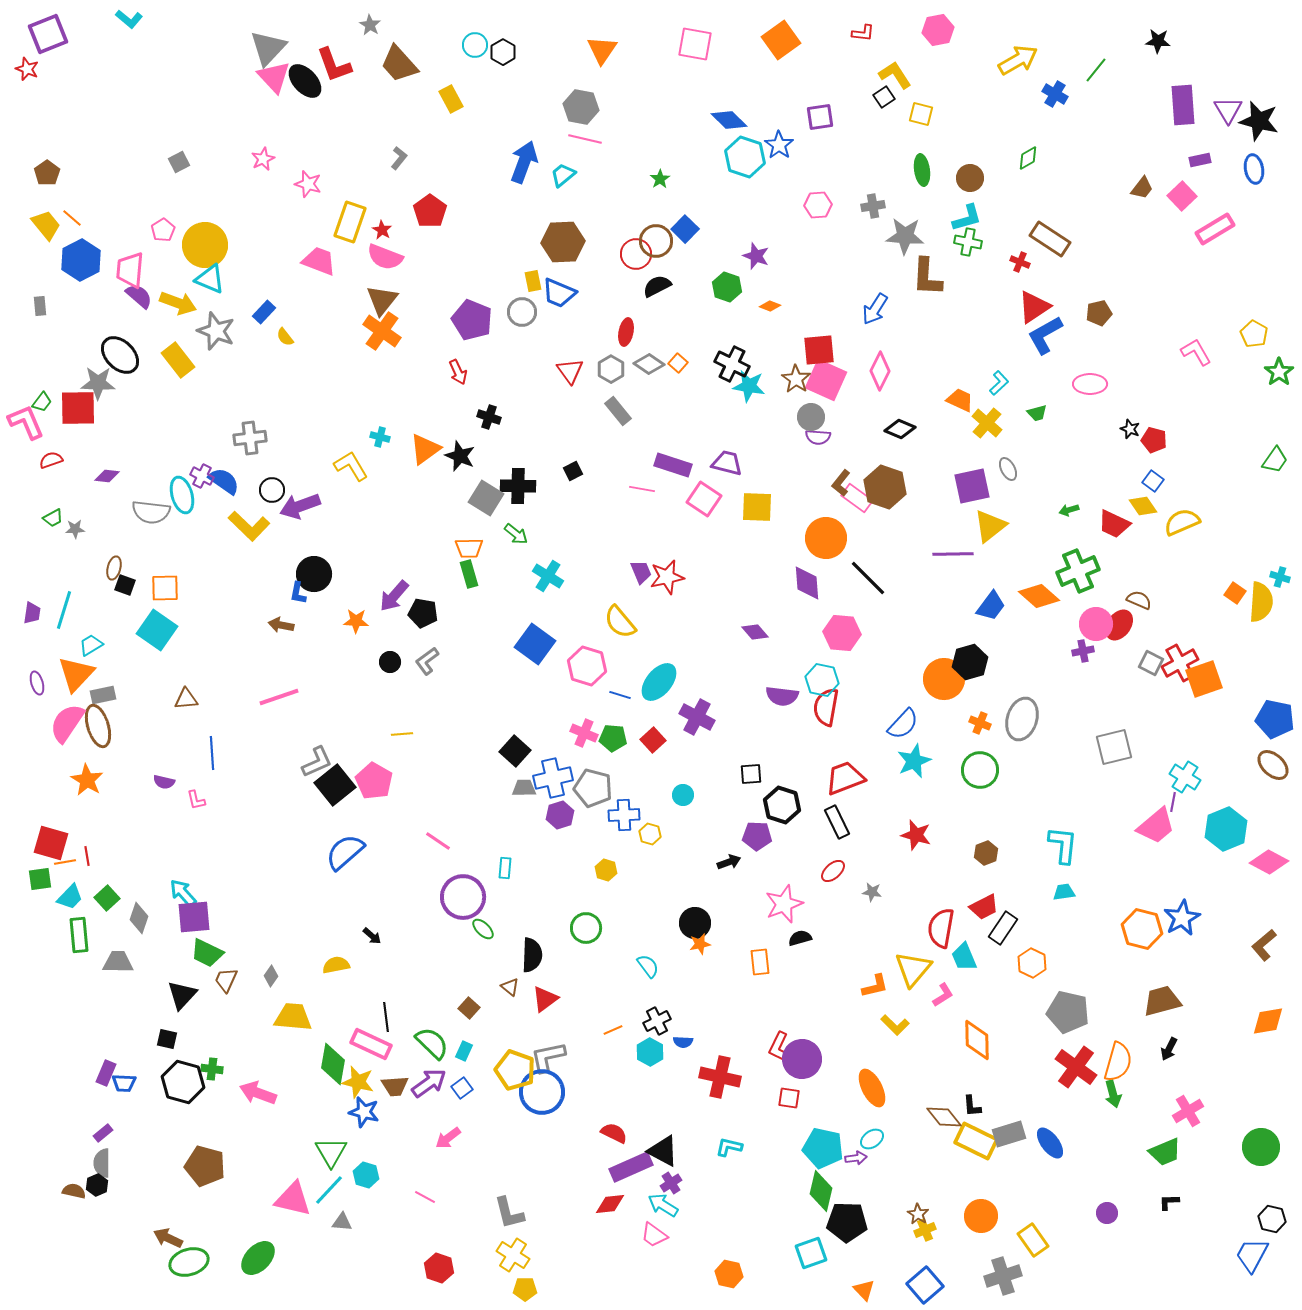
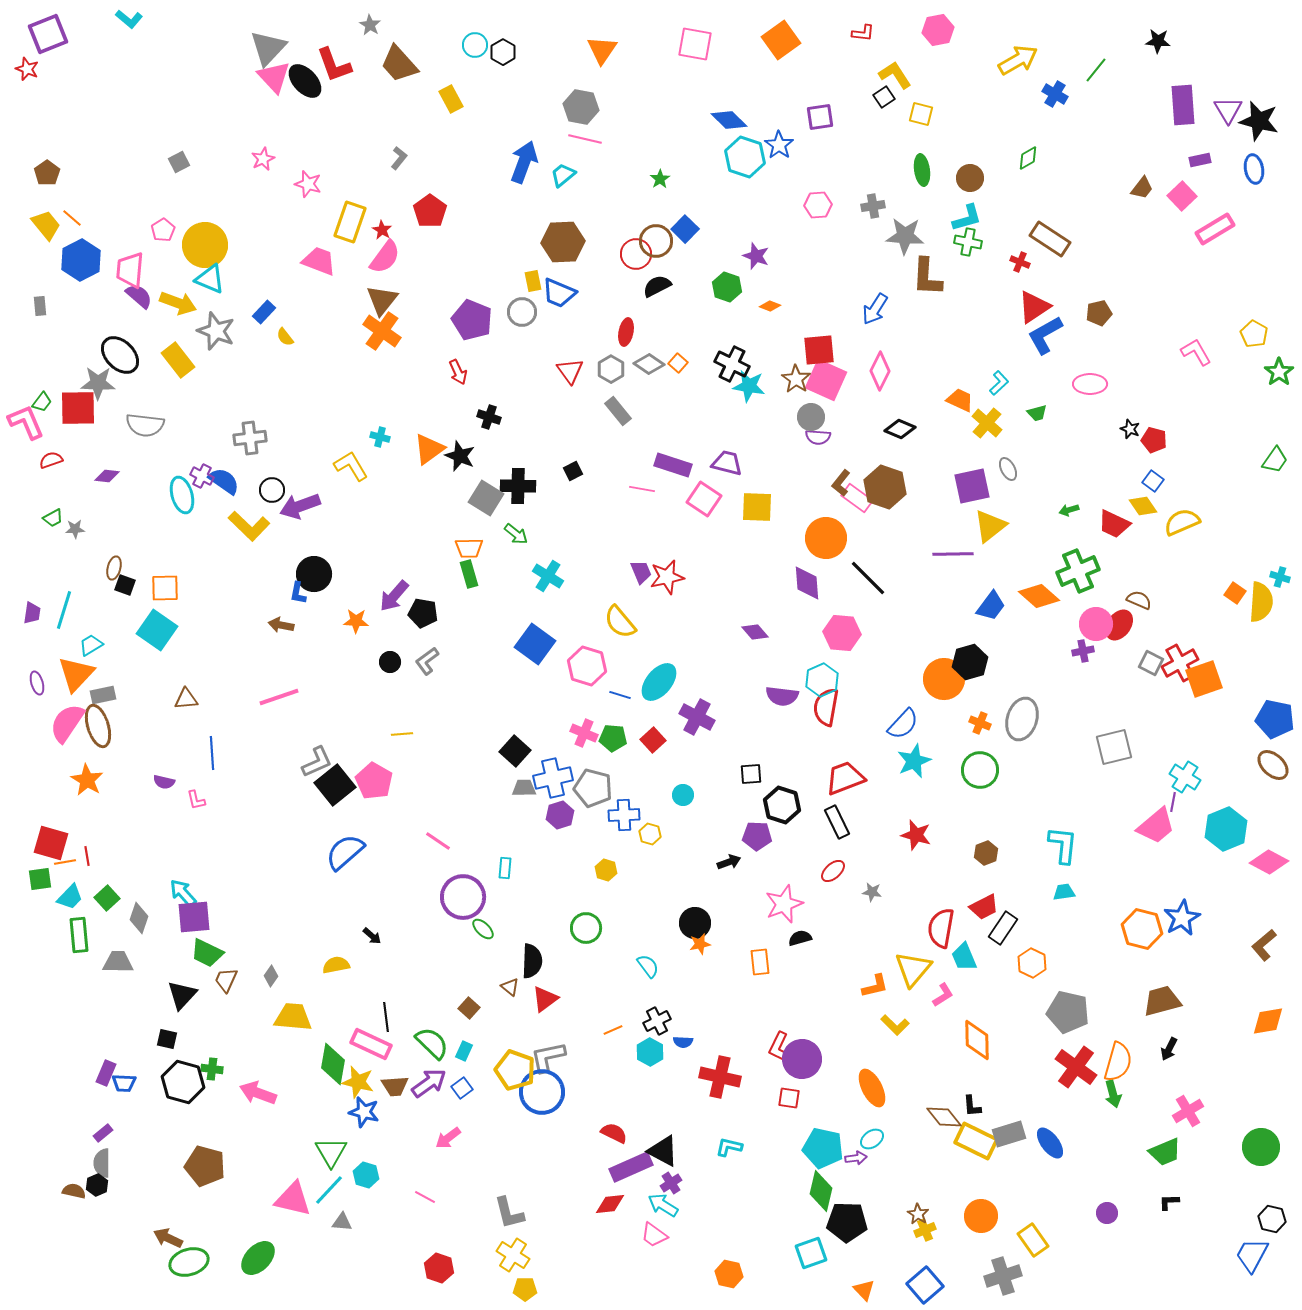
pink semicircle at (385, 257): rotated 75 degrees counterclockwise
orange triangle at (425, 449): moved 4 px right
gray semicircle at (151, 512): moved 6 px left, 87 px up
cyan hexagon at (822, 680): rotated 24 degrees clockwise
black semicircle at (532, 955): moved 6 px down
